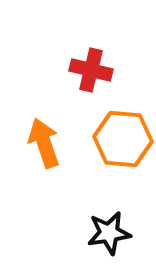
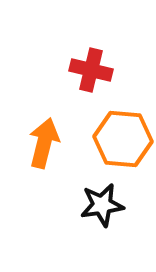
orange arrow: rotated 33 degrees clockwise
black star: moved 7 px left, 28 px up
